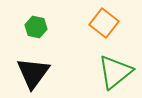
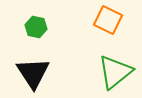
orange square: moved 4 px right, 3 px up; rotated 12 degrees counterclockwise
black triangle: rotated 9 degrees counterclockwise
